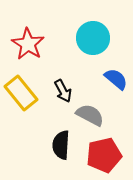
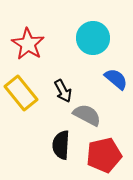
gray semicircle: moved 3 px left
